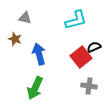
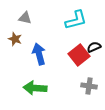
red square: moved 2 px left, 2 px up
green arrow: rotated 70 degrees clockwise
